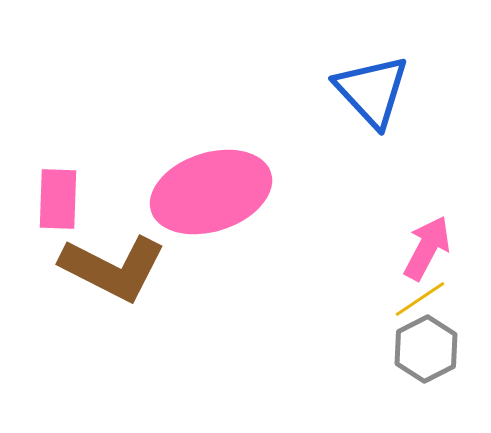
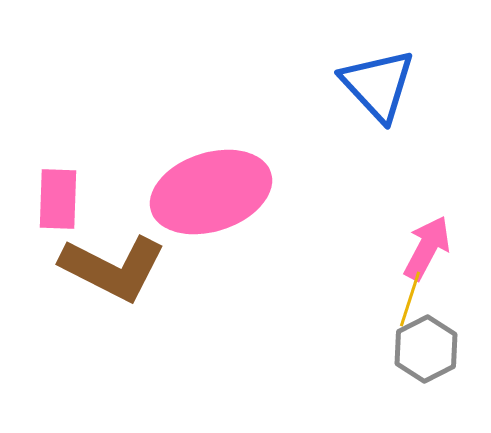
blue triangle: moved 6 px right, 6 px up
yellow line: moved 10 px left; rotated 38 degrees counterclockwise
